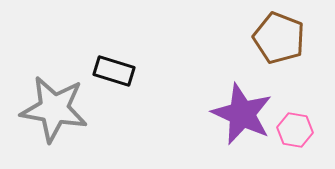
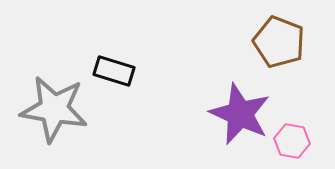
brown pentagon: moved 4 px down
purple star: moved 2 px left
pink hexagon: moved 3 px left, 11 px down
